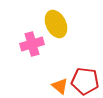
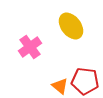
yellow ellipse: moved 15 px right, 2 px down; rotated 12 degrees counterclockwise
pink cross: moved 2 px left, 3 px down; rotated 20 degrees counterclockwise
